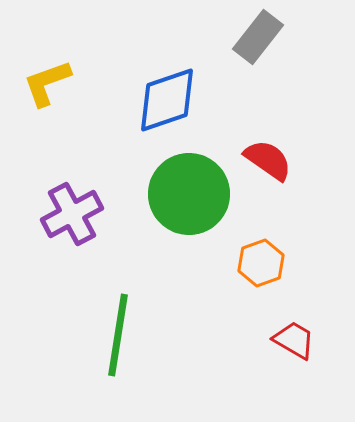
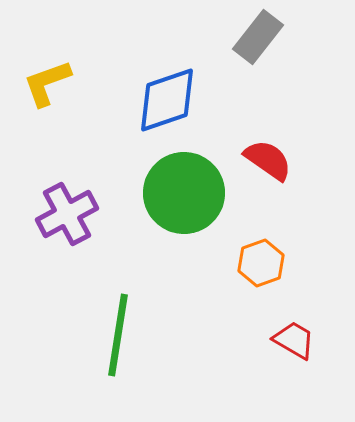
green circle: moved 5 px left, 1 px up
purple cross: moved 5 px left
